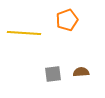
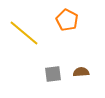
orange pentagon: rotated 25 degrees counterclockwise
yellow line: rotated 36 degrees clockwise
